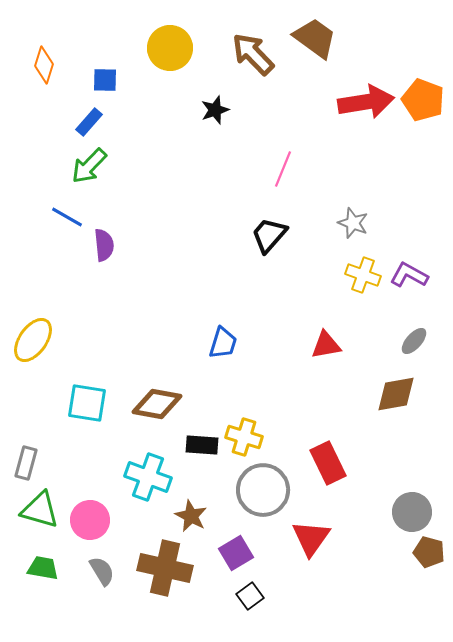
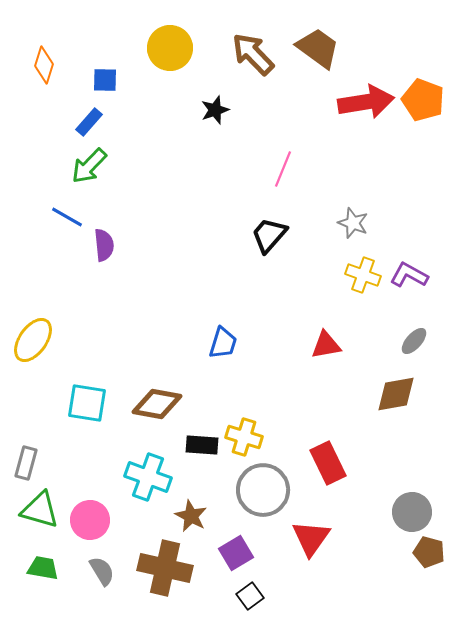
brown trapezoid at (315, 38): moved 3 px right, 10 px down
